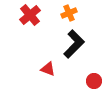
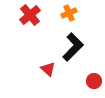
black L-shape: moved 1 px left, 3 px down
red triangle: rotated 21 degrees clockwise
